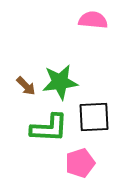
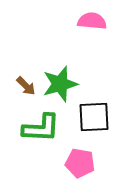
pink semicircle: moved 1 px left, 1 px down
green star: moved 2 px down; rotated 9 degrees counterclockwise
green L-shape: moved 8 px left
pink pentagon: rotated 28 degrees clockwise
